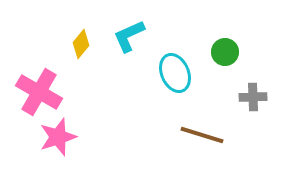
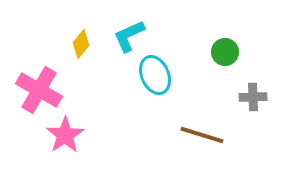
cyan ellipse: moved 20 px left, 2 px down
pink cross: moved 2 px up
pink star: moved 7 px right, 2 px up; rotated 15 degrees counterclockwise
